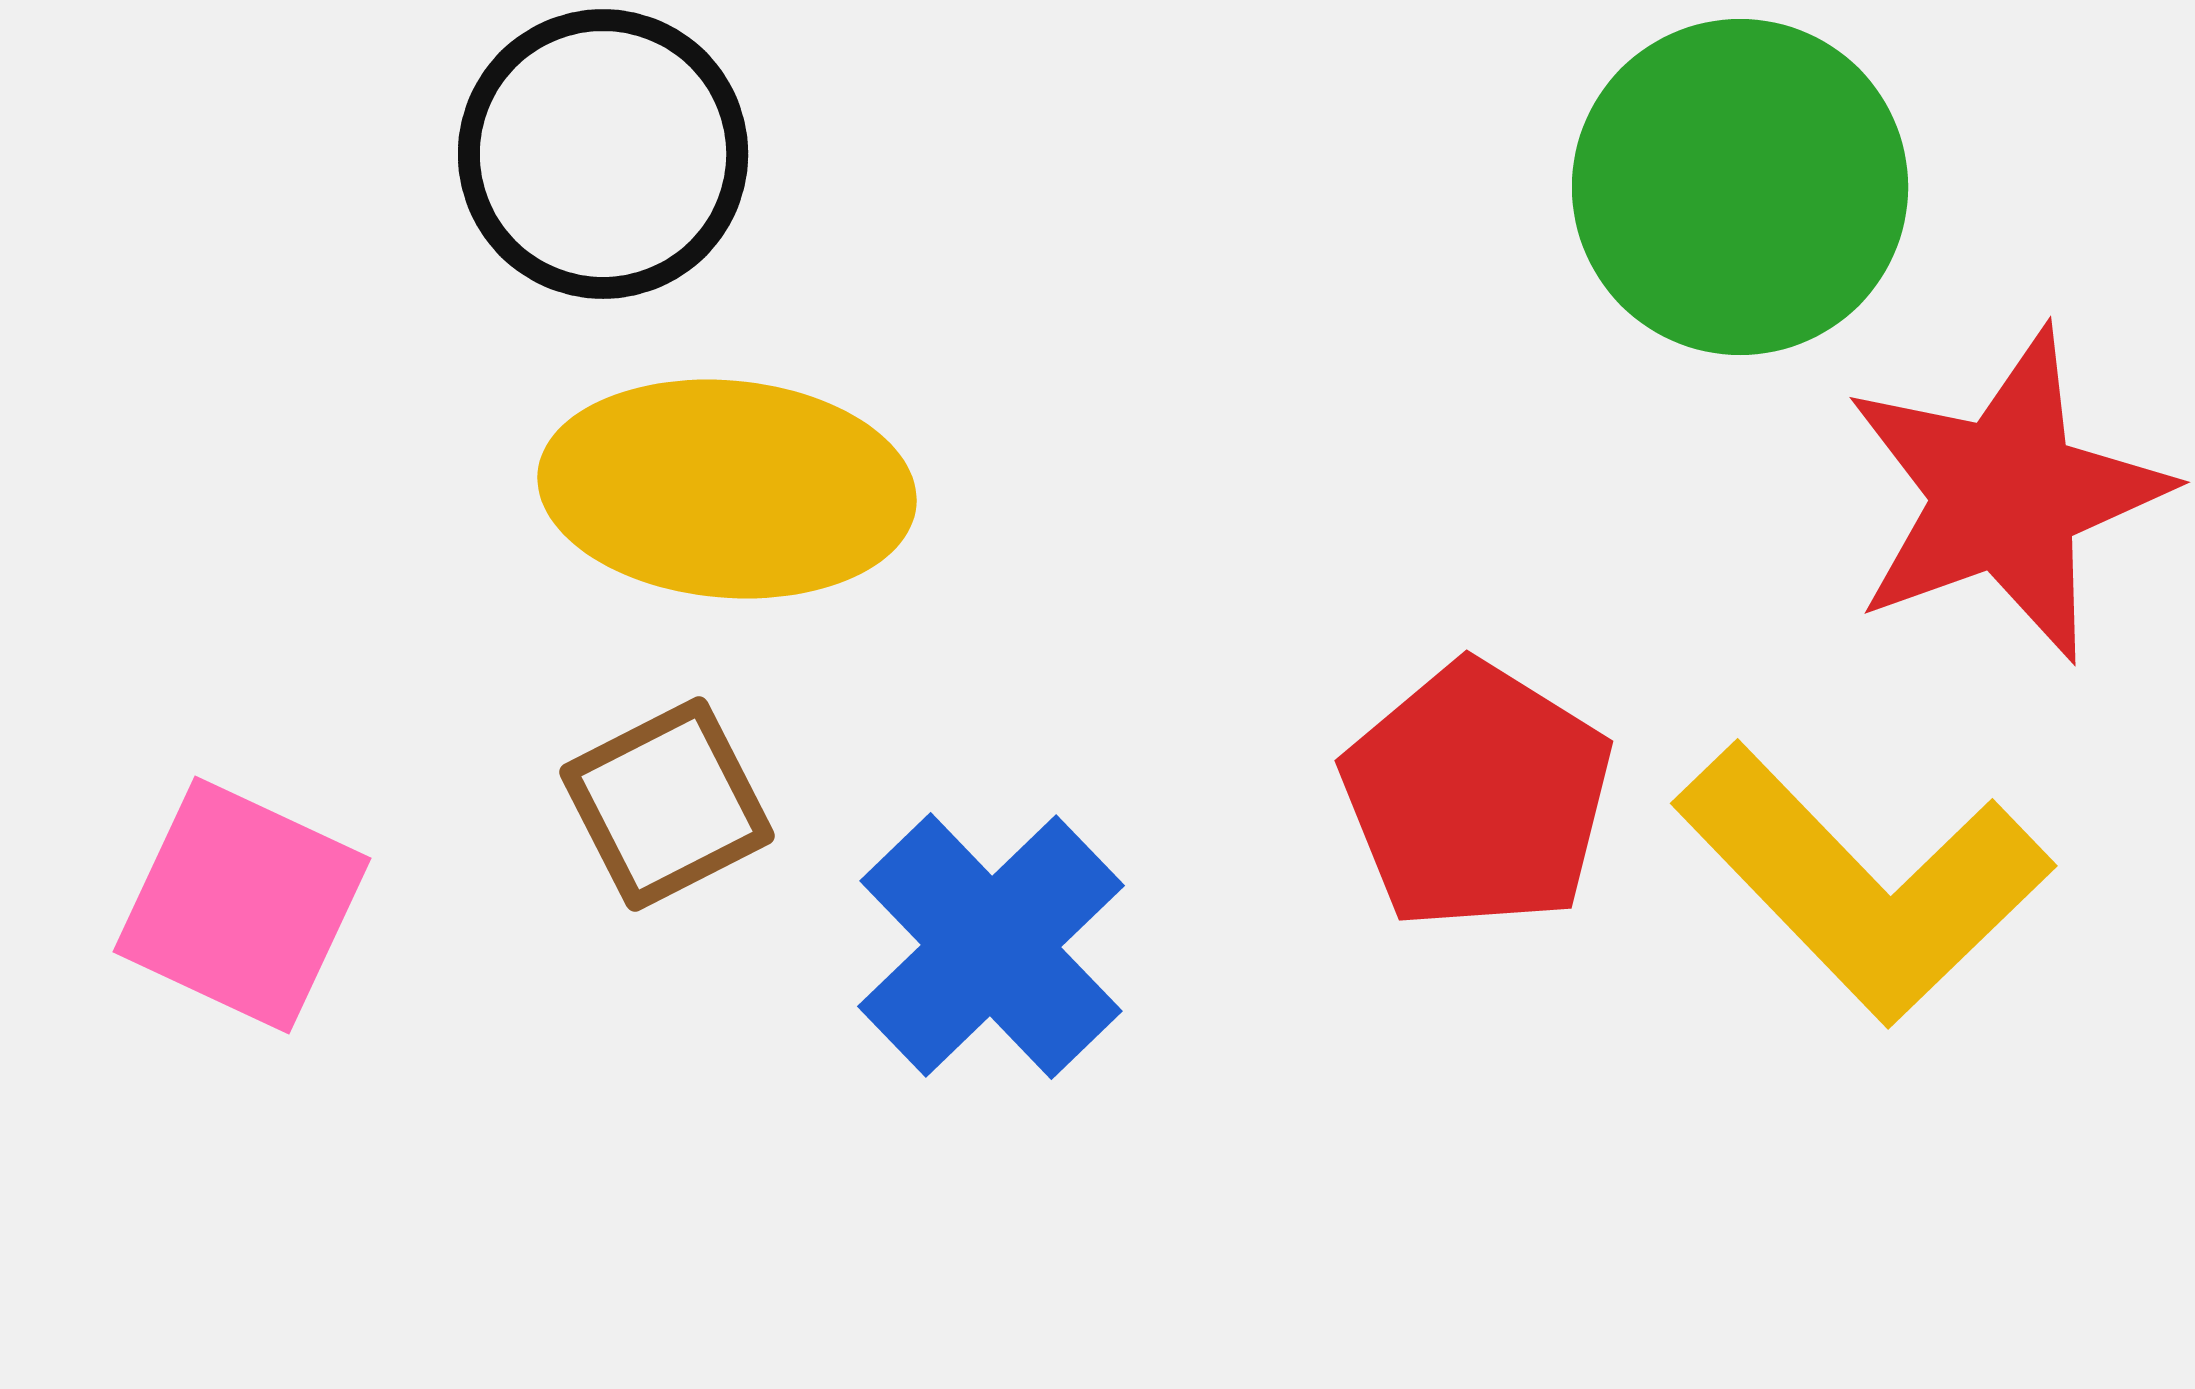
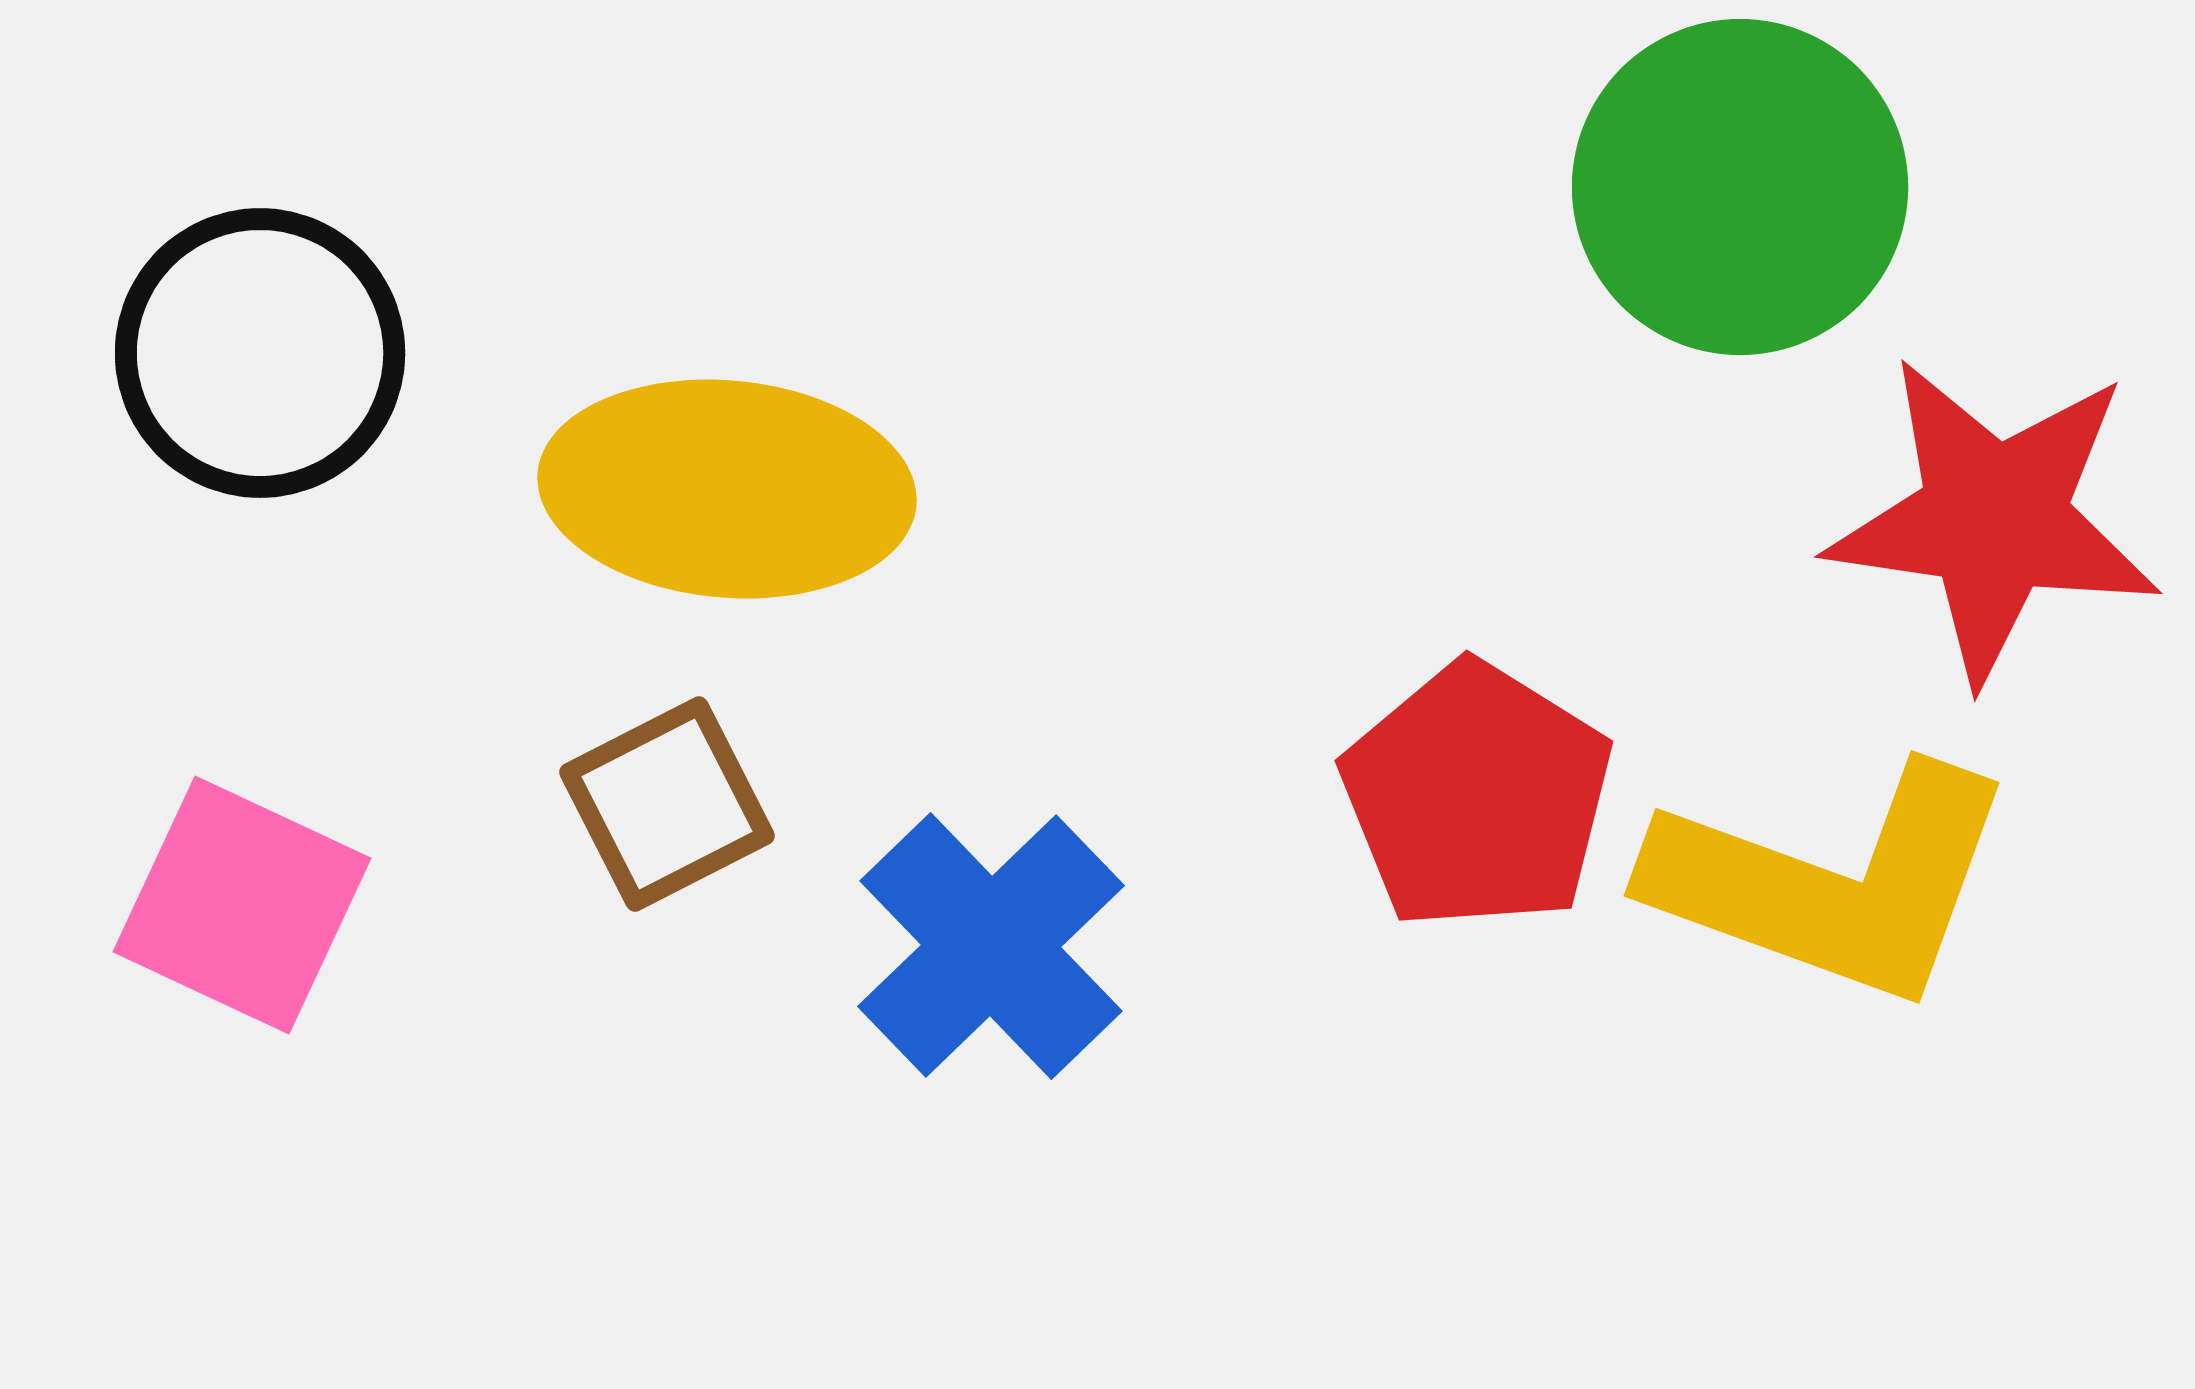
black circle: moved 343 px left, 199 px down
red star: moved 12 px left, 24 px down; rotated 28 degrees clockwise
yellow L-shape: moved 31 px left; rotated 26 degrees counterclockwise
